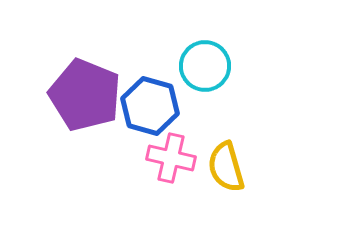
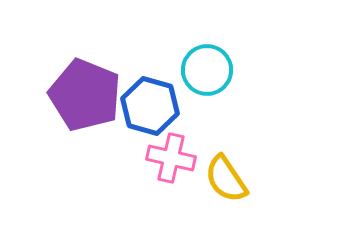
cyan circle: moved 2 px right, 4 px down
yellow semicircle: moved 12 px down; rotated 18 degrees counterclockwise
